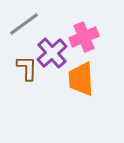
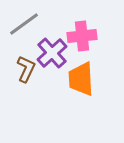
pink cross: moved 2 px left, 1 px up; rotated 16 degrees clockwise
brown L-shape: moved 1 px left, 1 px down; rotated 24 degrees clockwise
